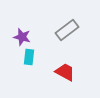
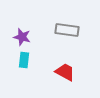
gray rectangle: rotated 45 degrees clockwise
cyan rectangle: moved 5 px left, 3 px down
